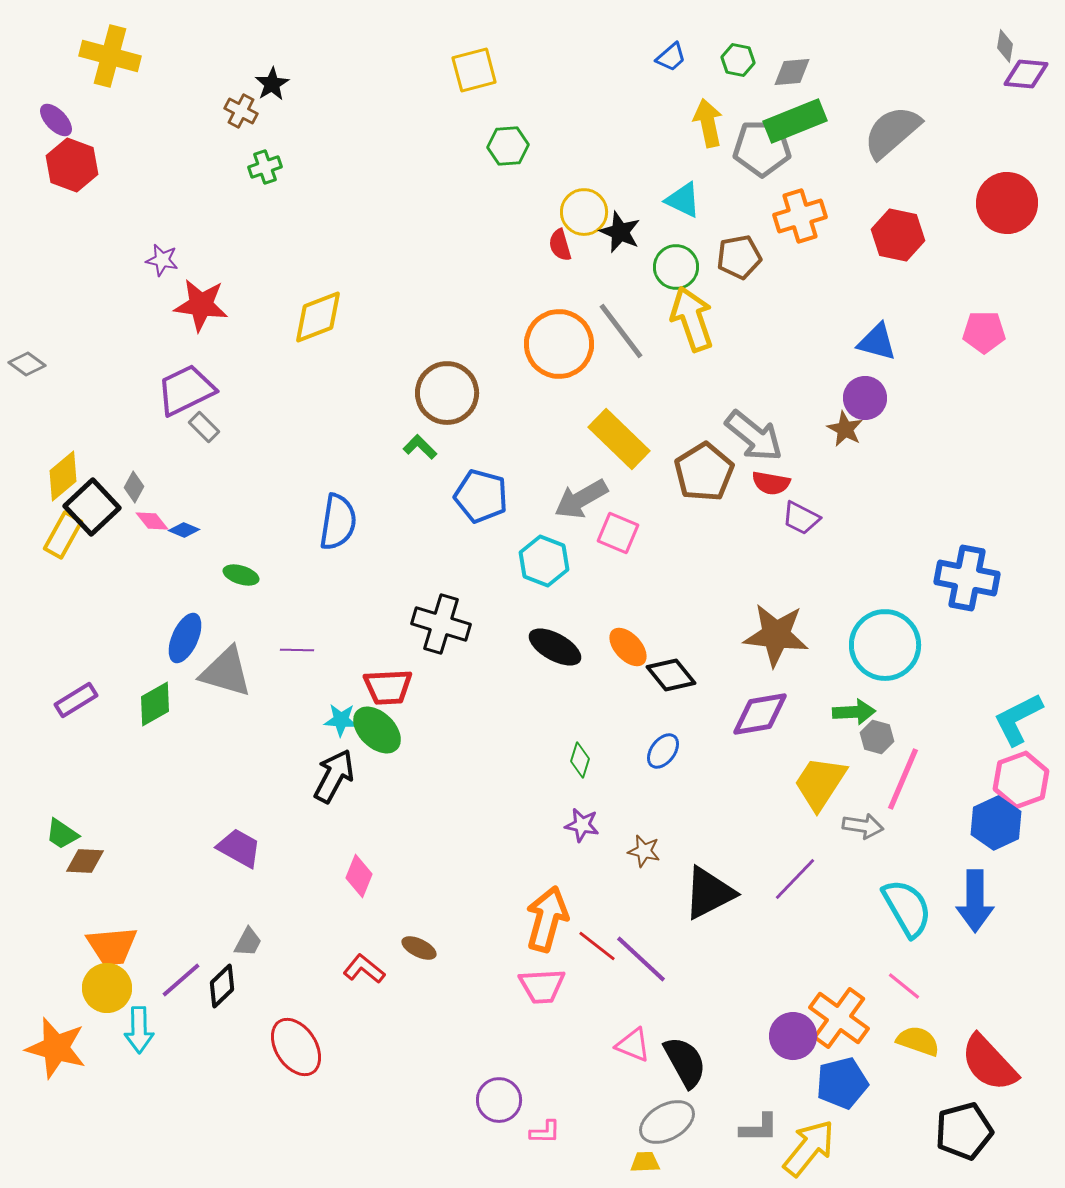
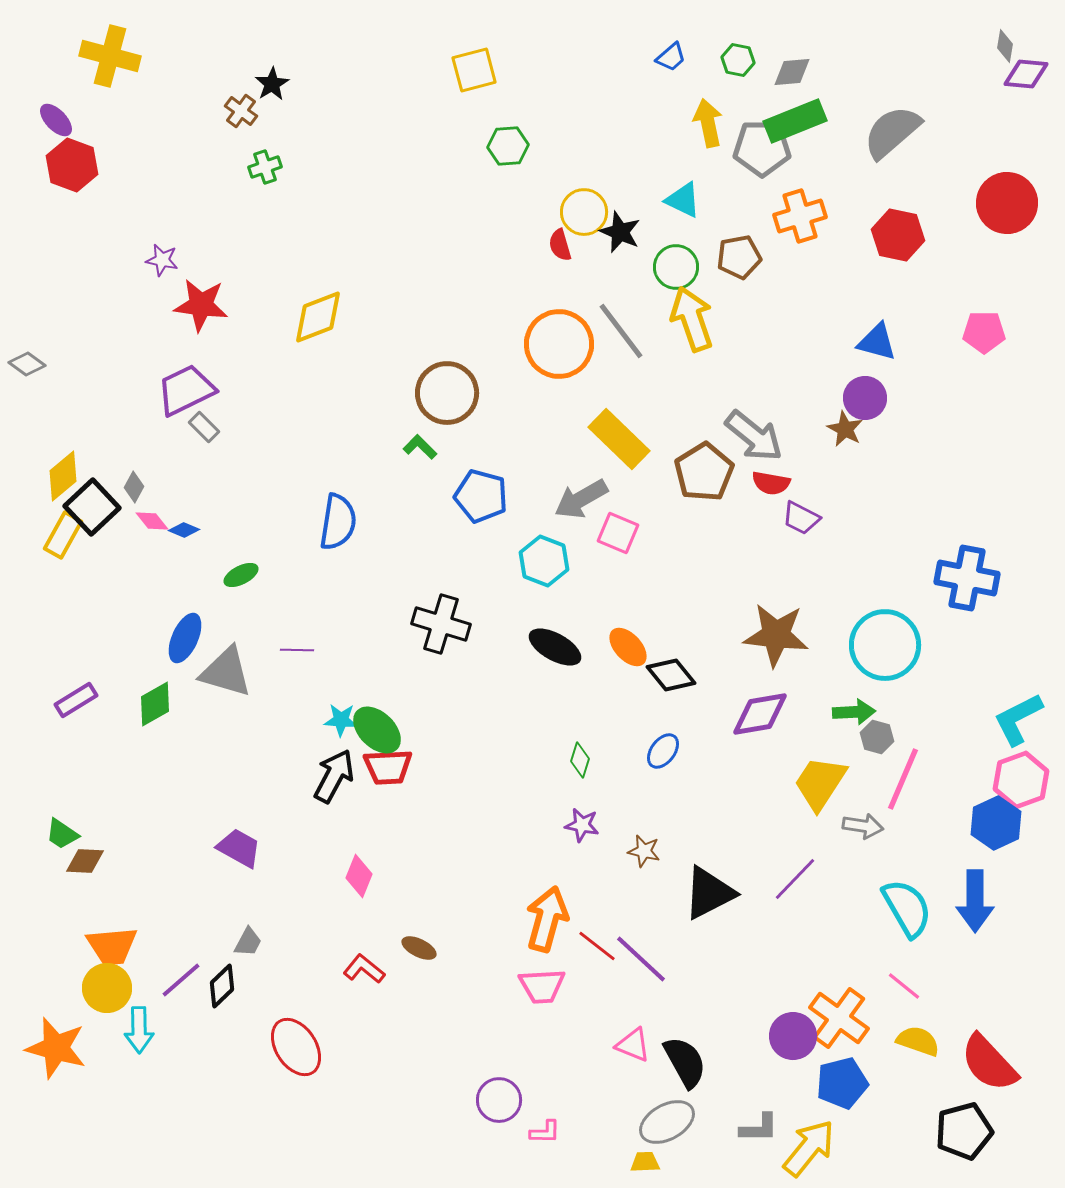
brown cross at (241, 111): rotated 8 degrees clockwise
green ellipse at (241, 575): rotated 44 degrees counterclockwise
red trapezoid at (388, 687): moved 80 px down
